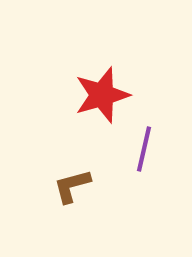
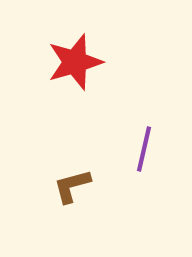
red star: moved 27 px left, 33 px up
